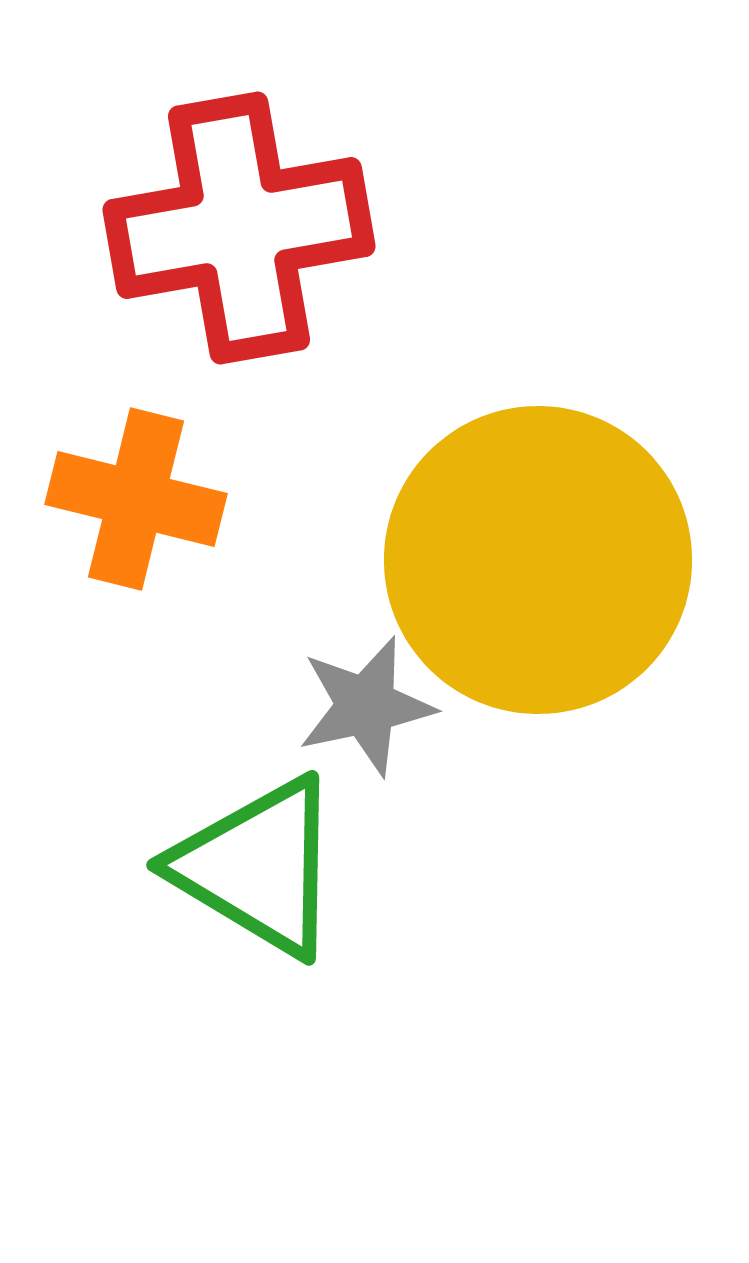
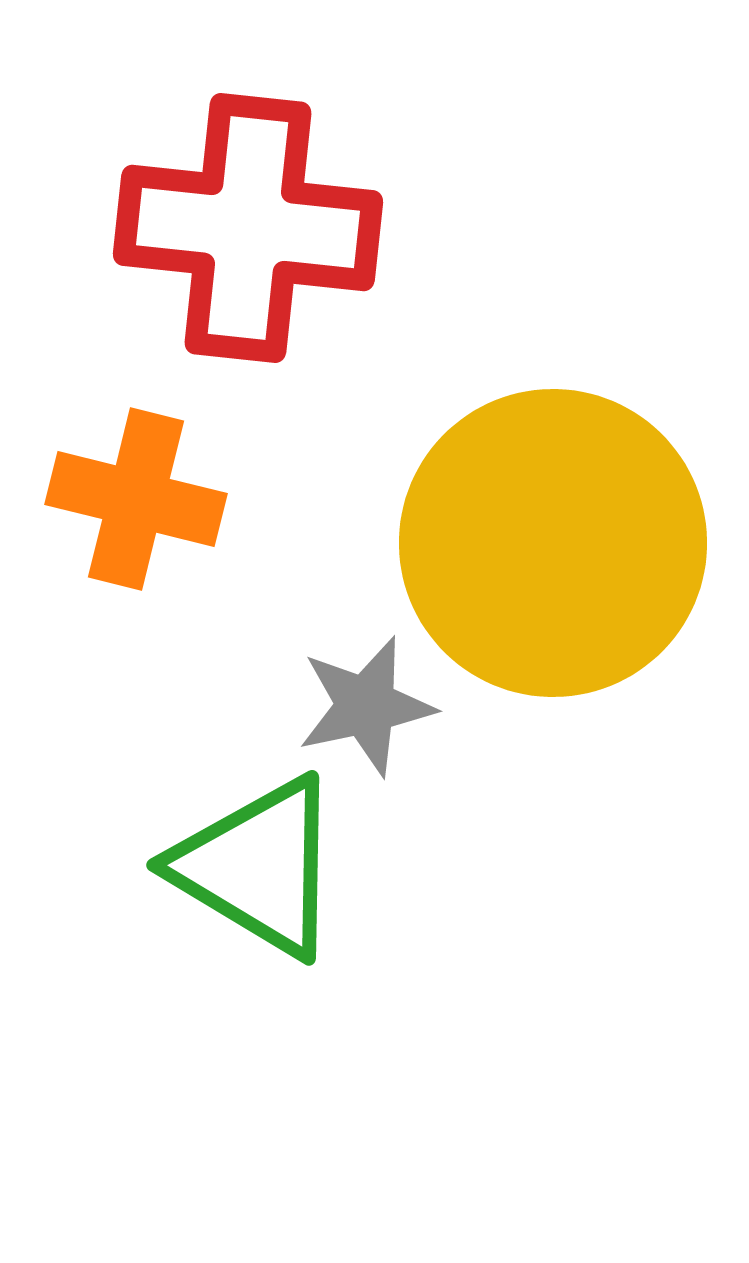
red cross: moved 9 px right; rotated 16 degrees clockwise
yellow circle: moved 15 px right, 17 px up
